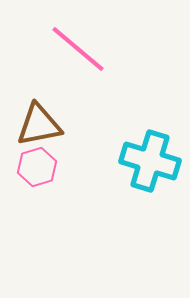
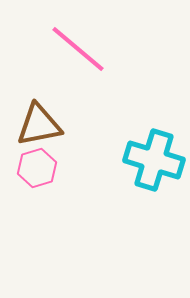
cyan cross: moved 4 px right, 1 px up
pink hexagon: moved 1 px down
